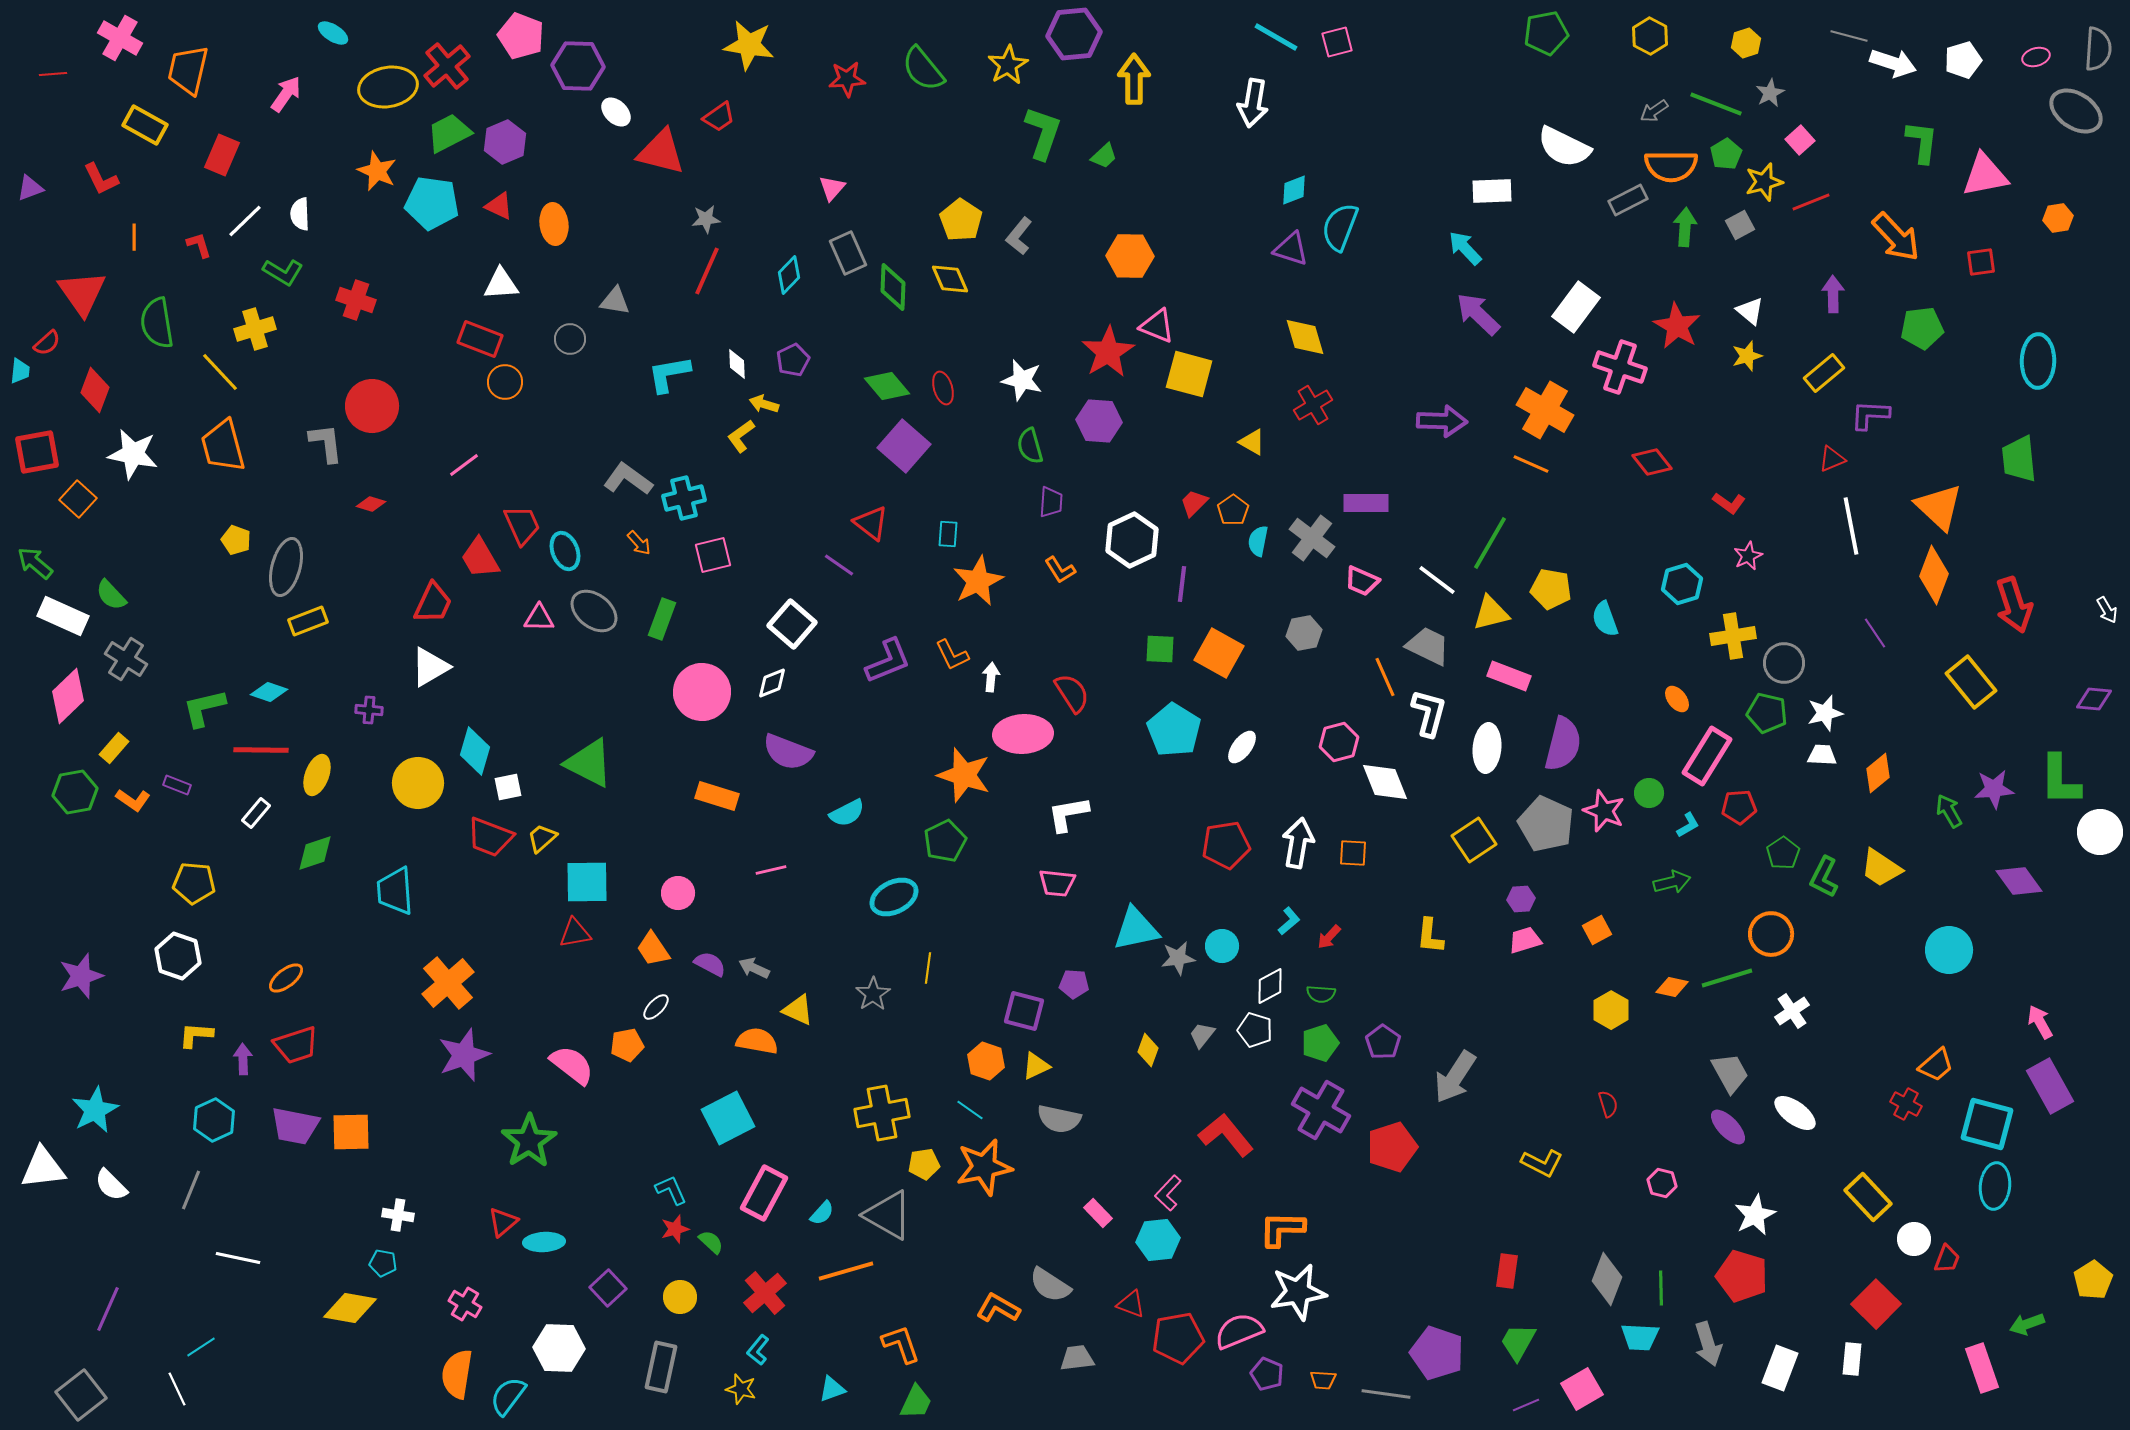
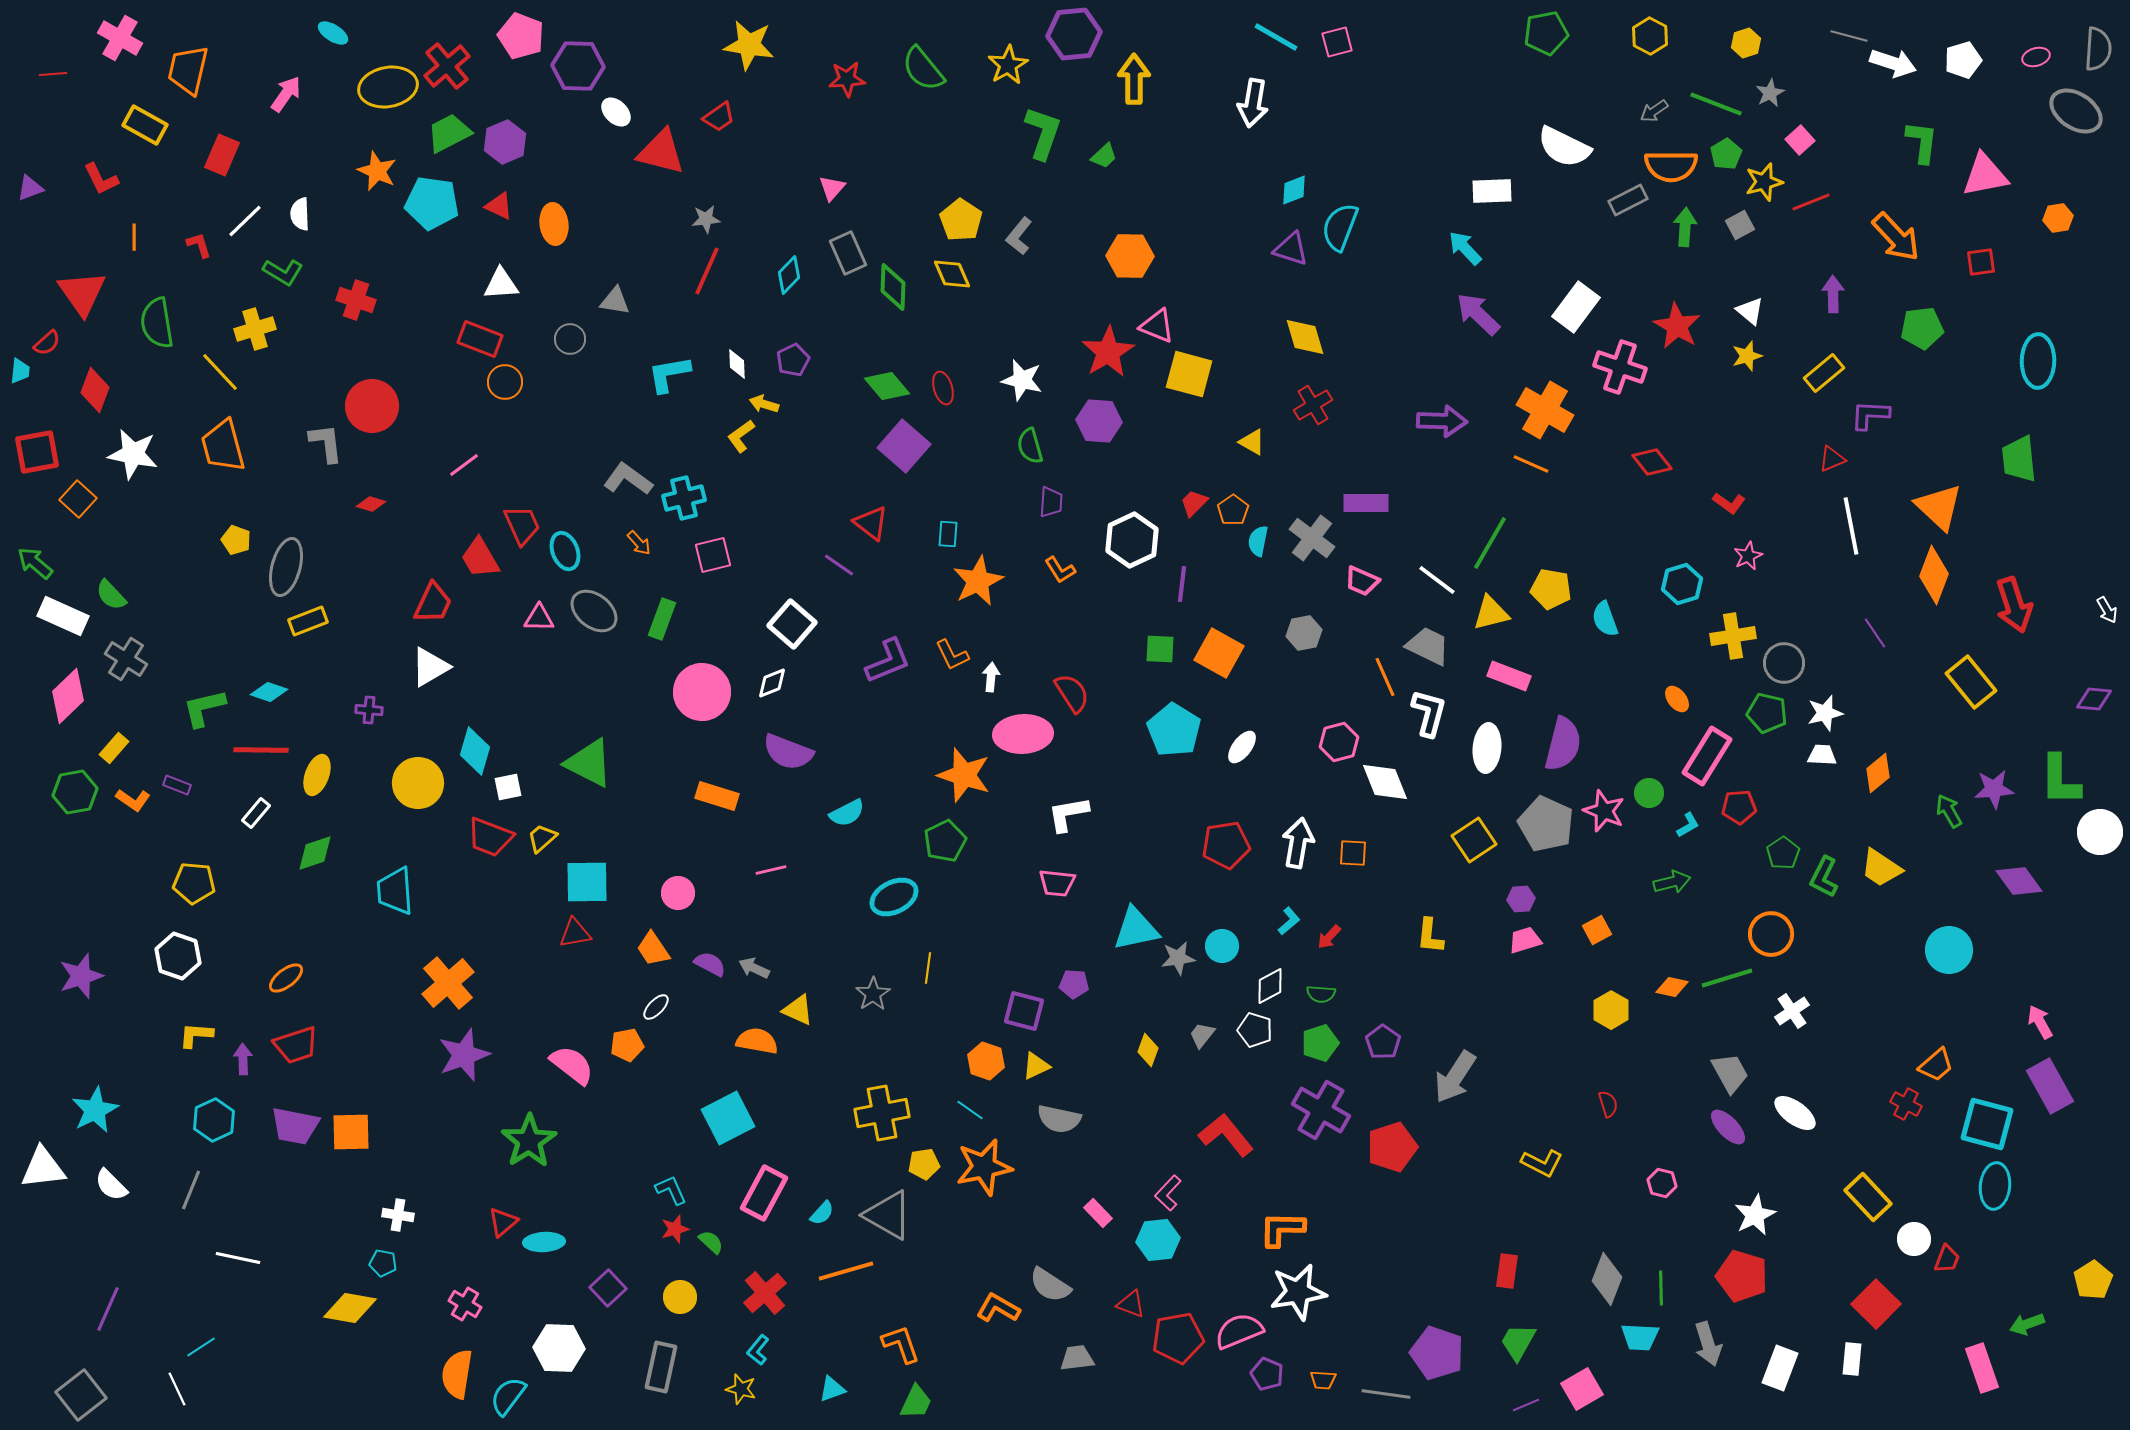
yellow diamond at (950, 279): moved 2 px right, 5 px up
